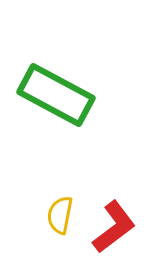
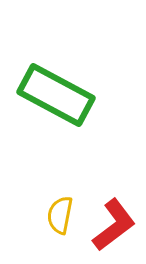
red L-shape: moved 2 px up
